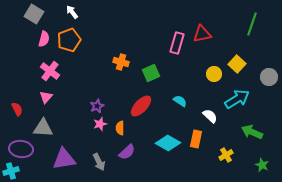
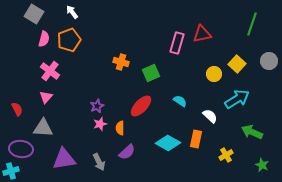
gray circle: moved 16 px up
